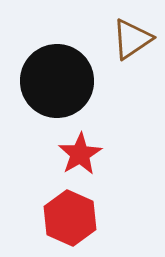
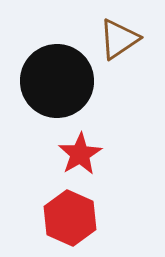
brown triangle: moved 13 px left
